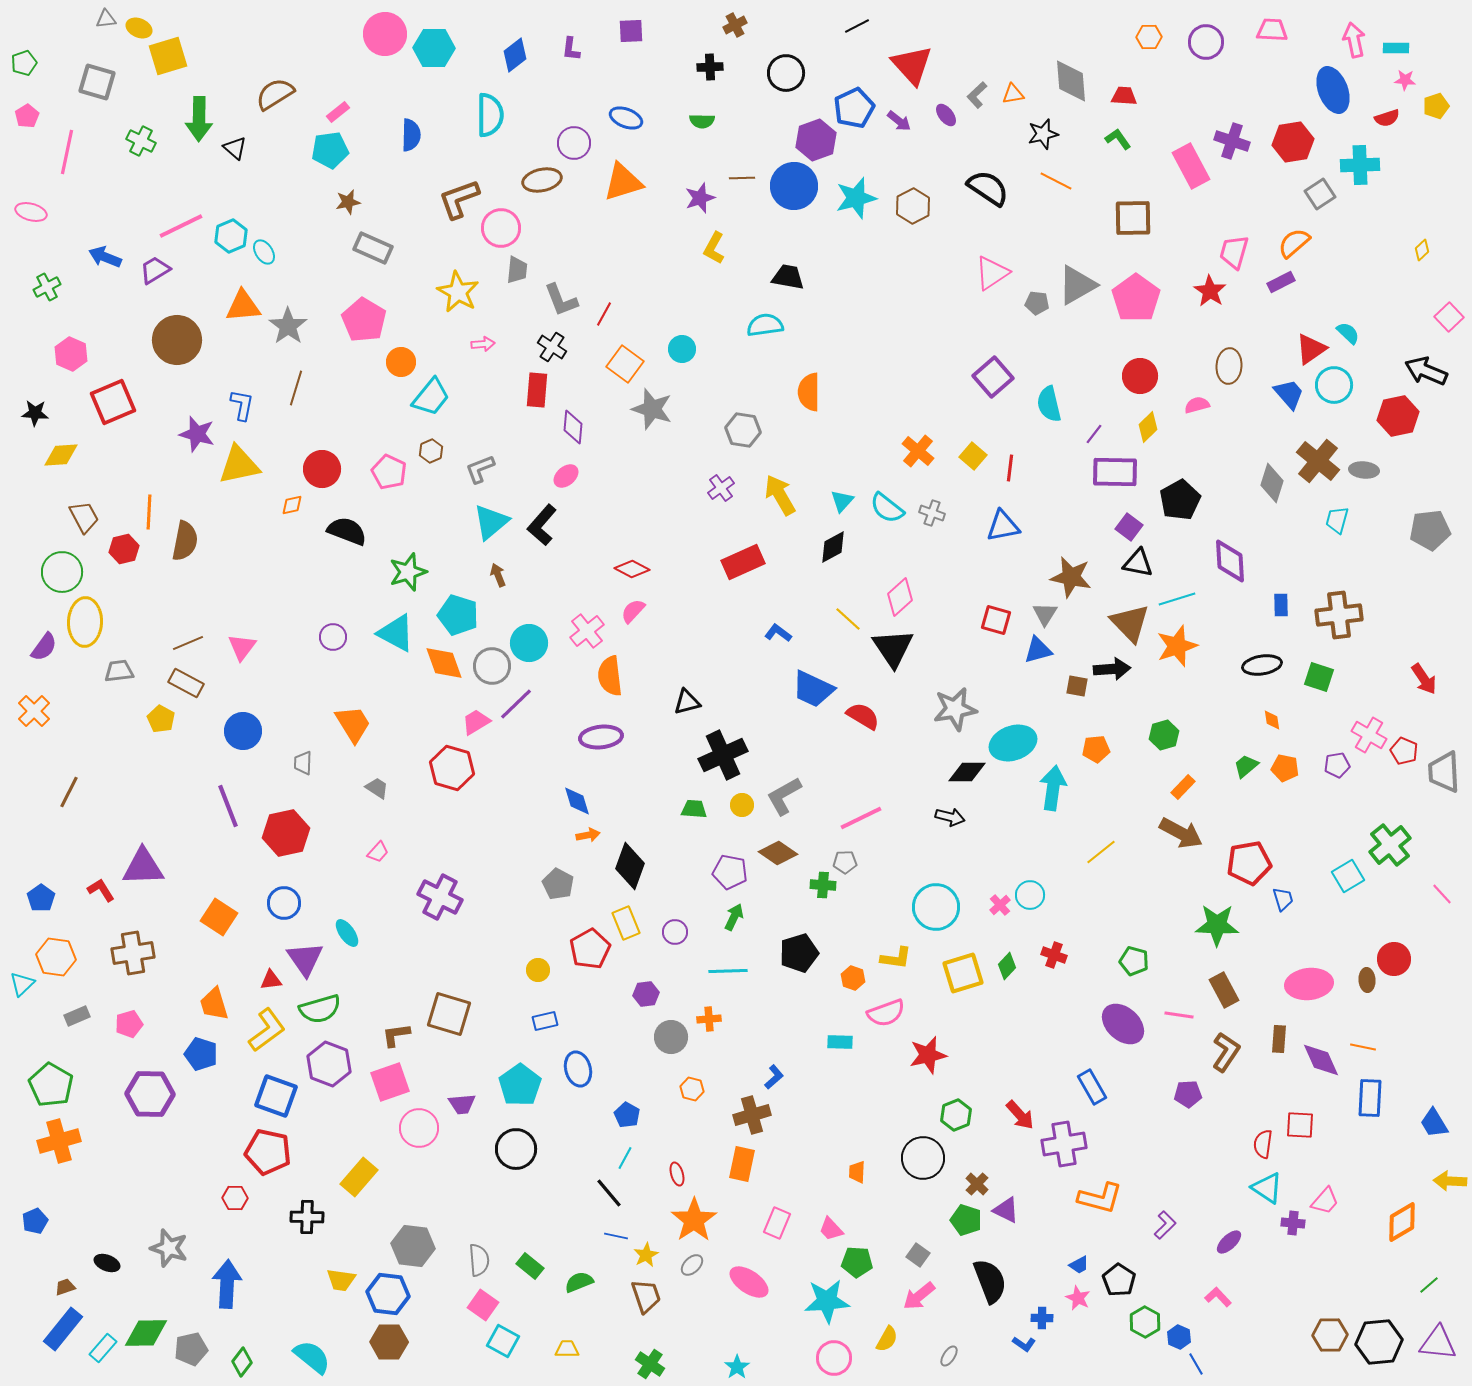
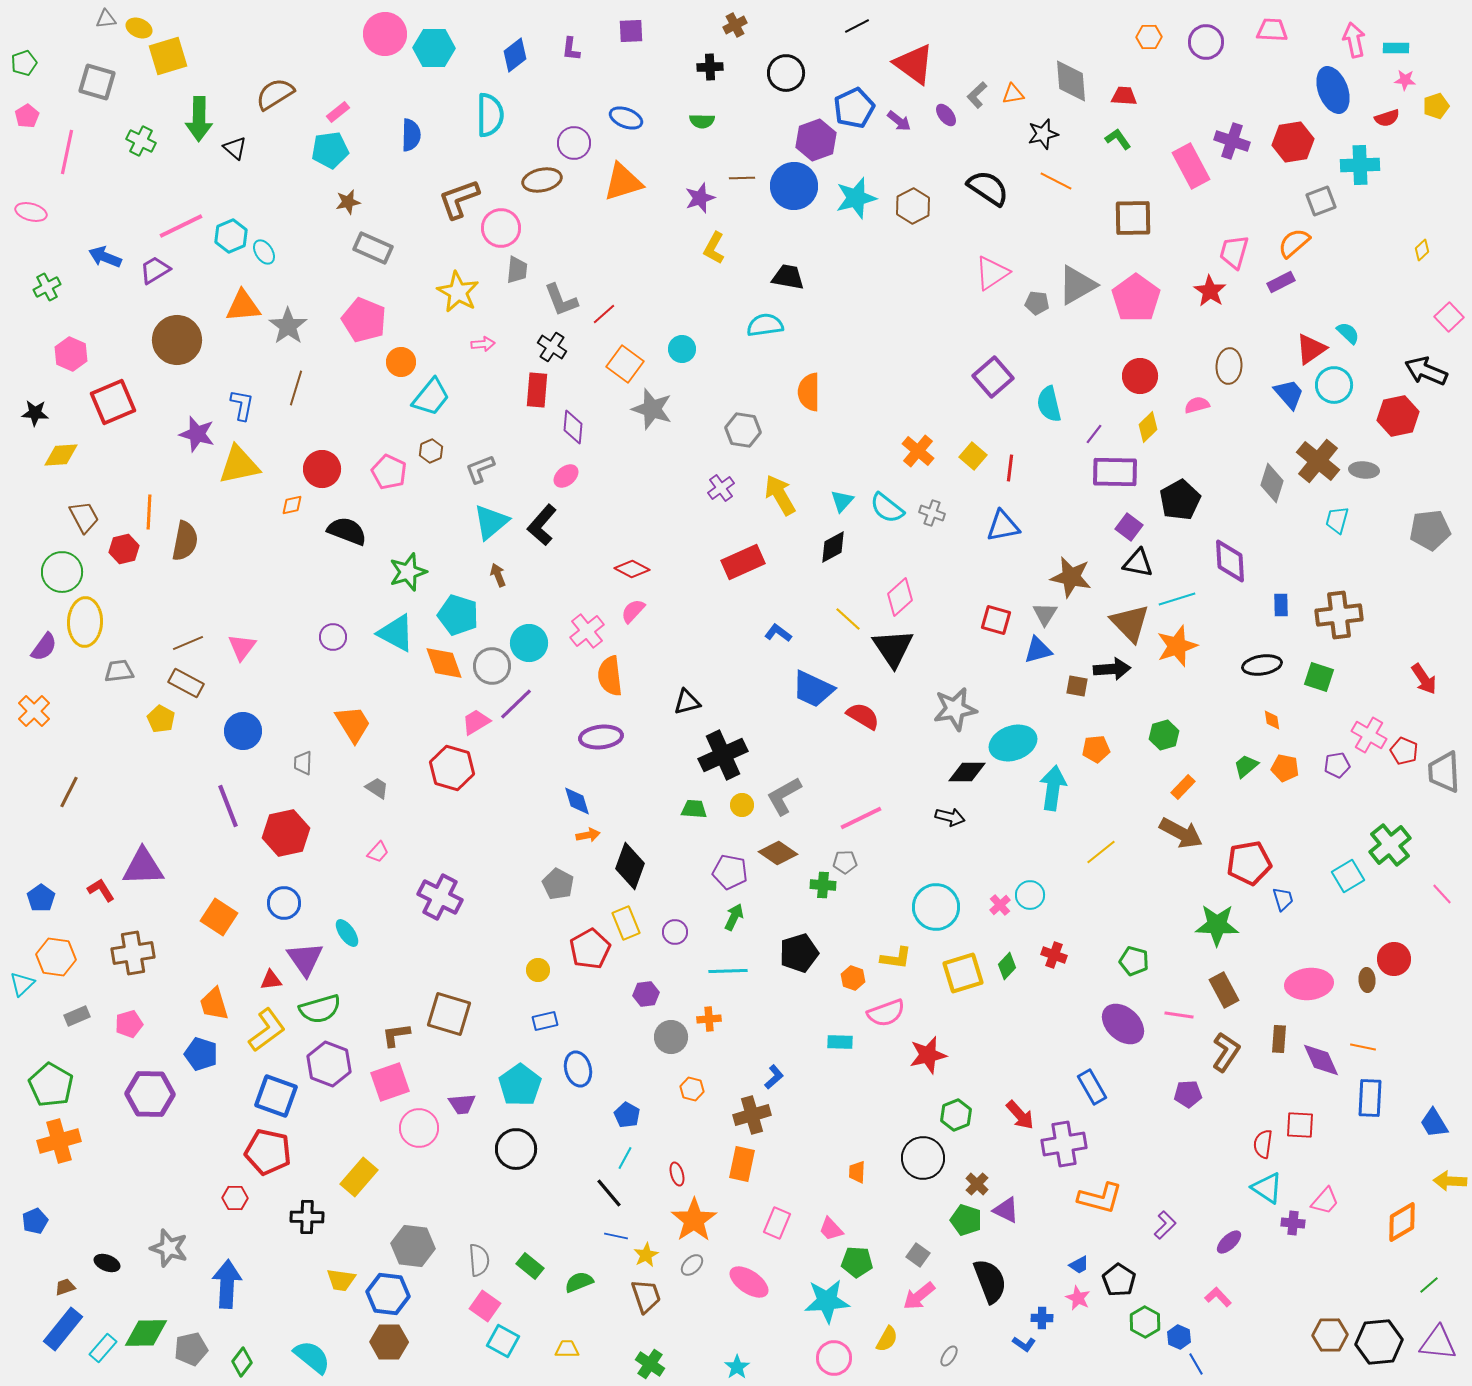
red triangle at (912, 65): moved 2 px right, 1 px up; rotated 12 degrees counterclockwise
gray square at (1320, 194): moved 1 px right, 7 px down; rotated 12 degrees clockwise
red line at (604, 314): rotated 20 degrees clockwise
pink pentagon at (364, 320): rotated 9 degrees counterclockwise
pink square at (483, 1305): moved 2 px right, 1 px down
